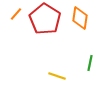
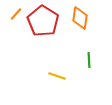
red pentagon: moved 2 px left, 2 px down
green line: moved 1 px left, 3 px up; rotated 14 degrees counterclockwise
